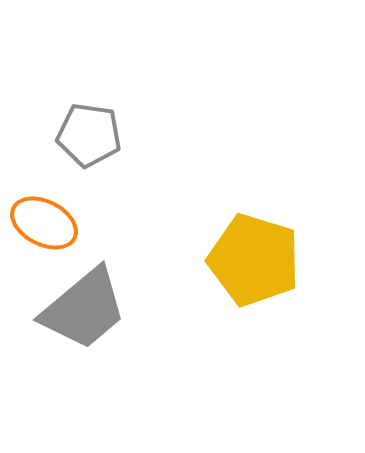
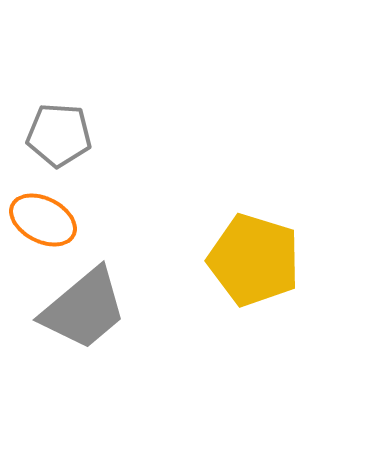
gray pentagon: moved 30 px left; rotated 4 degrees counterclockwise
orange ellipse: moved 1 px left, 3 px up
